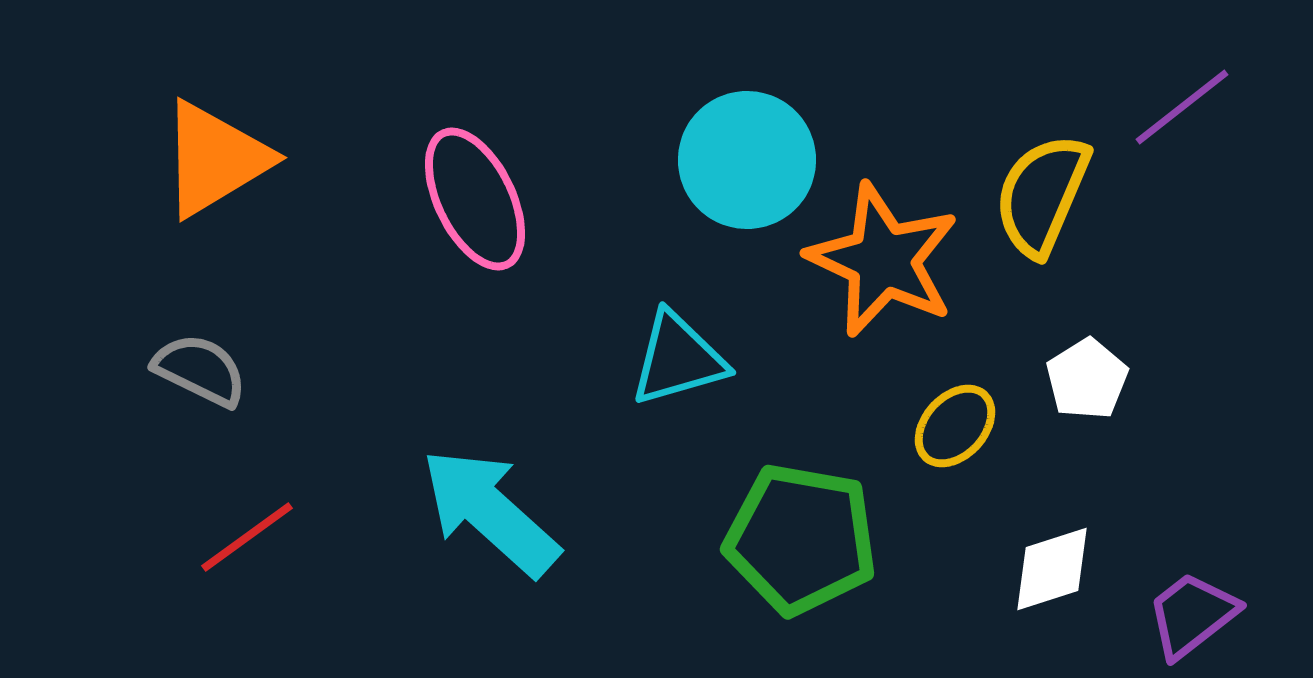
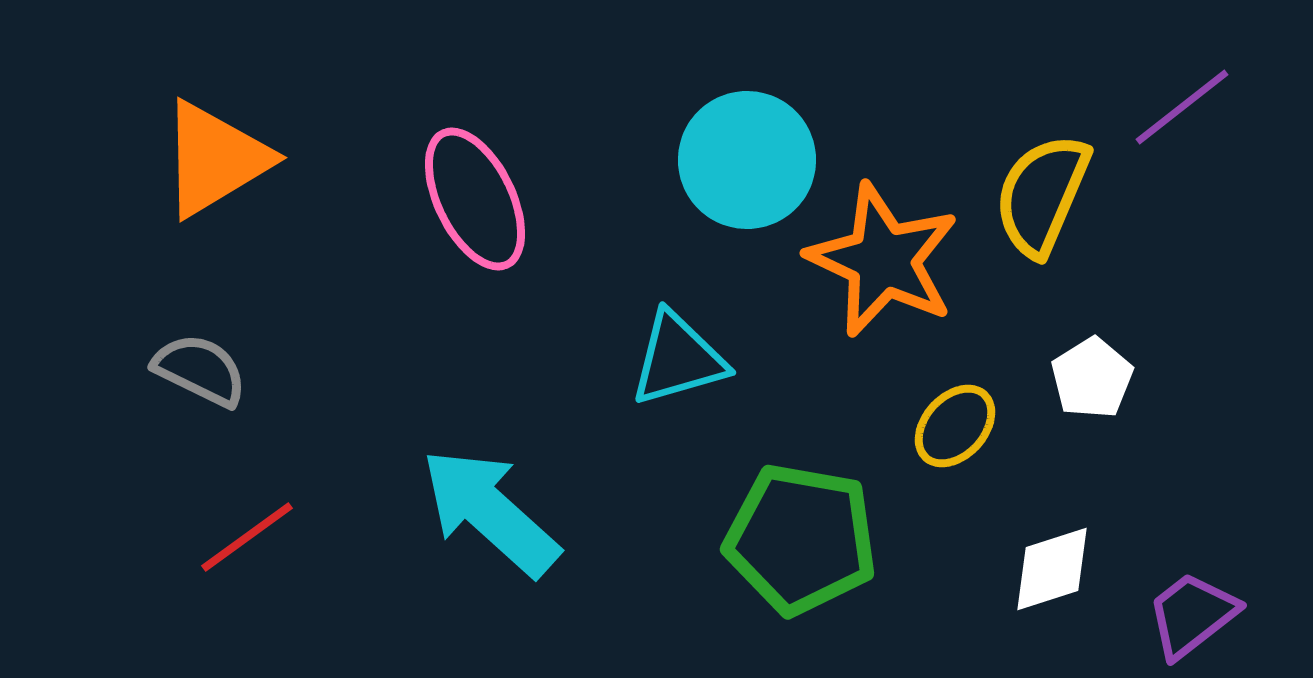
white pentagon: moved 5 px right, 1 px up
